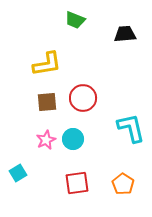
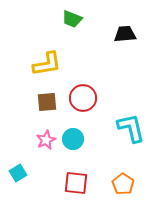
green trapezoid: moved 3 px left, 1 px up
red square: moved 1 px left; rotated 15 degrees clockwise
